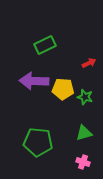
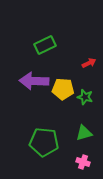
green pentagon: moved 6 px right
